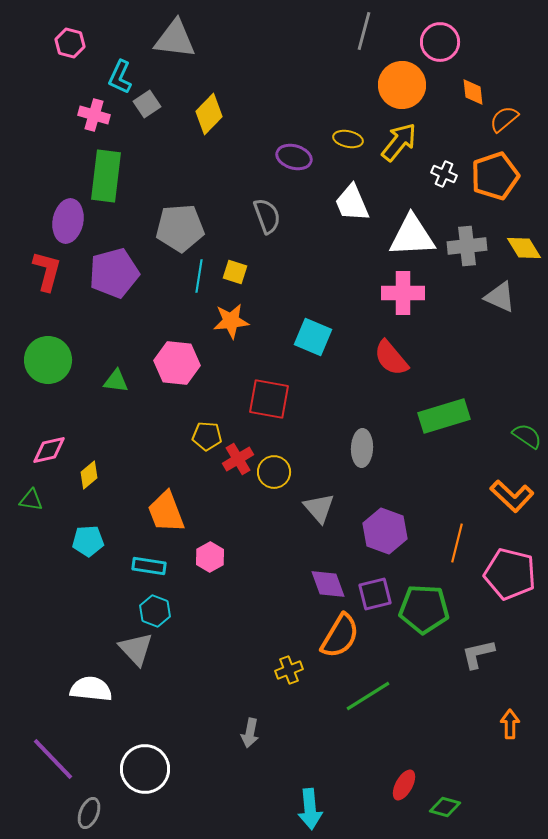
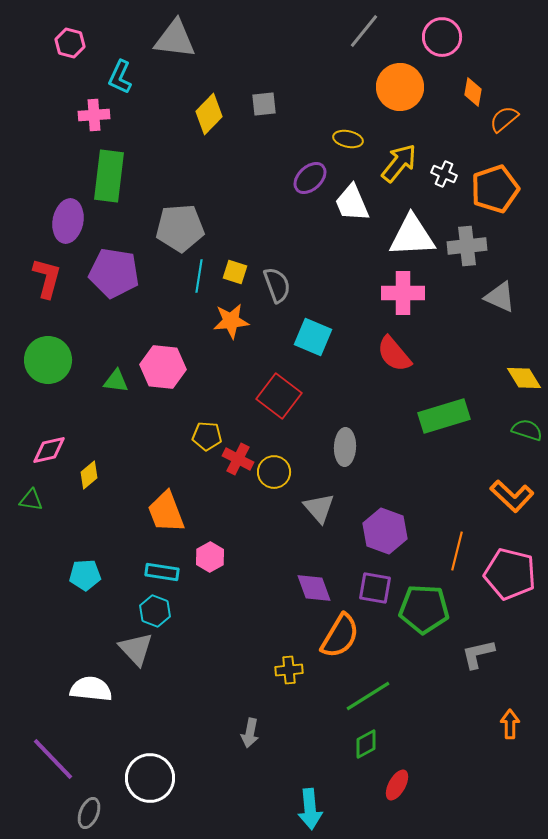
gray line at (364, 31): rotated 24 degrees clockwise
pink circle at (440, 42): moved 2 px right, 5 px up
orange circle at (402, 85): moved 2 px left, 2 px down
orange diamond at (473, 92): rotated 16 degrees clockwise
gray square at (147, 104): moved 117 px right; rotated 28 degrees clockwise
pink cross at (94, 115): rotated 20 degrees counterclockwise
yellow arrow at (399, 142): moved 21 px down
purple ellipse at (294, 157): moved 16 px right, 21 px down; rotated 60 degrees counterclockwise
green rectangle at (106, 176): moved 3 px right
orange pentagon at (495, 176): moved 13 px down
gray semicircle at (267, 216): moved 10 px right, 69 px down
yellow diamond at (524, 248): moved 130 px down
red L-shape at (47, 271): moved 7 px down
purple pentagon at (114, 273): rotated 24 degrees clockwise
red semicircle at (391, 358): moved 3 px right, 4 px up
pink hexagon at (177, 363): moved 14 px left, 4 px down
red square at (269, 399): moved 10 px right, 3 px up; rotated 27 degrees clockwise
green semicircle at (527, 436): moved 6 px up; rotated 16 degrees counterclockwise
gray ellipse at (362, 448): moved 17 px left, 1 px up
red cross at (238, 459): rotated 32 degrees counterclockwise
cyan pentagon at (88, 541): moved 3 px left, 34 px down
orange line at (457, 543): moved 8 px down
cyan rectangle at (149, 566): moved 13 px right, 6 px down
purple diamond at (328, 584): moved 14 px left, 4 px down
purple square at (375, 594): moved 6 px up; rotated 24 degrees clockwise
yellow cross at (289, 670): rotated 16 degrees clockwise
white circle at (145, 769): moved 5 px right, 9 px down
red ellipse at (404, 785): moved 7 px left
green diamond at (445, 807): moved 79 px left, 63 px up; rotated 44 degrees counterclockwise
